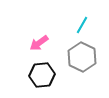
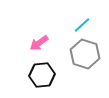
cyan line: rotated 18 degrees clockwise
gray hexagon: moved 3 px right, 3 px up; rotated 8 degrees counterclockwise
